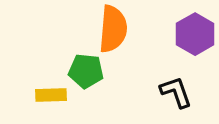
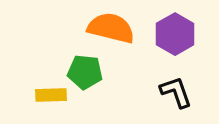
orange semicircle: moved 2 px left, 1 px up; rotated 81 degrees counterclockwise
purple hexagon: moved 20 px left
green pentagon: moved 1 px left, 1 px down
